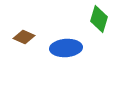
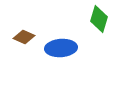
blue ellipse: moved 5 px left
